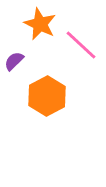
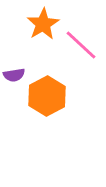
orange star: moved 3 px right; rotated 16 degrees clockwise
purple semicircle: moved 14 px down; rotated 145 degrees counterclockwise
